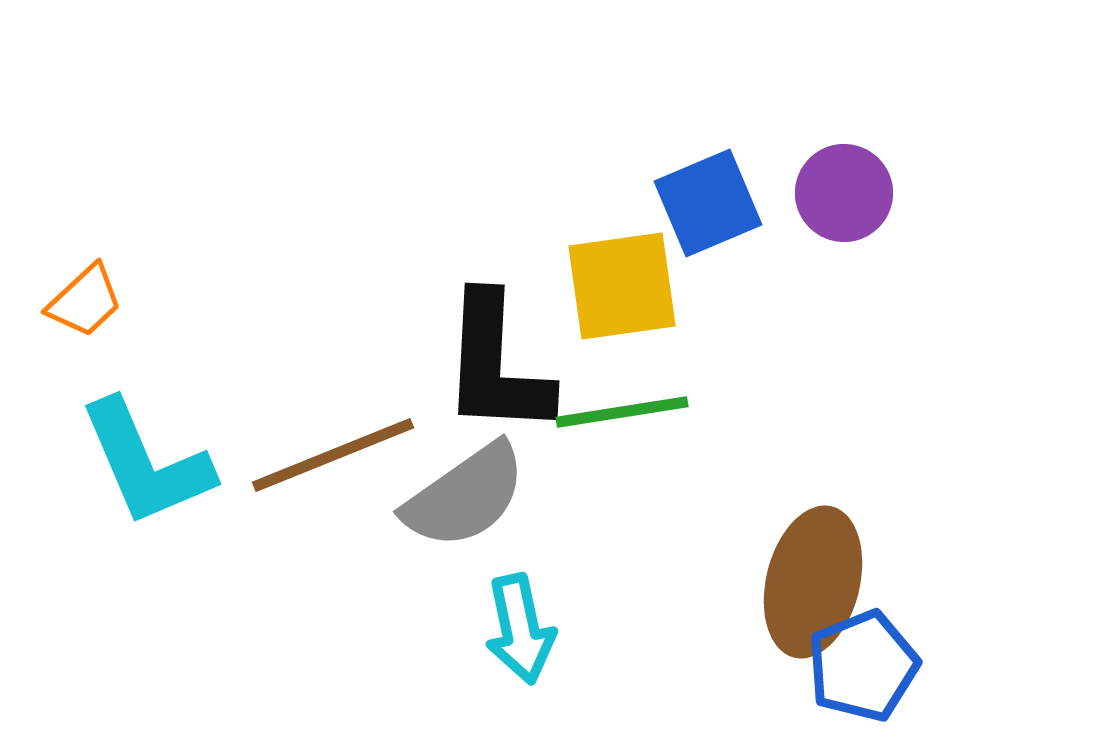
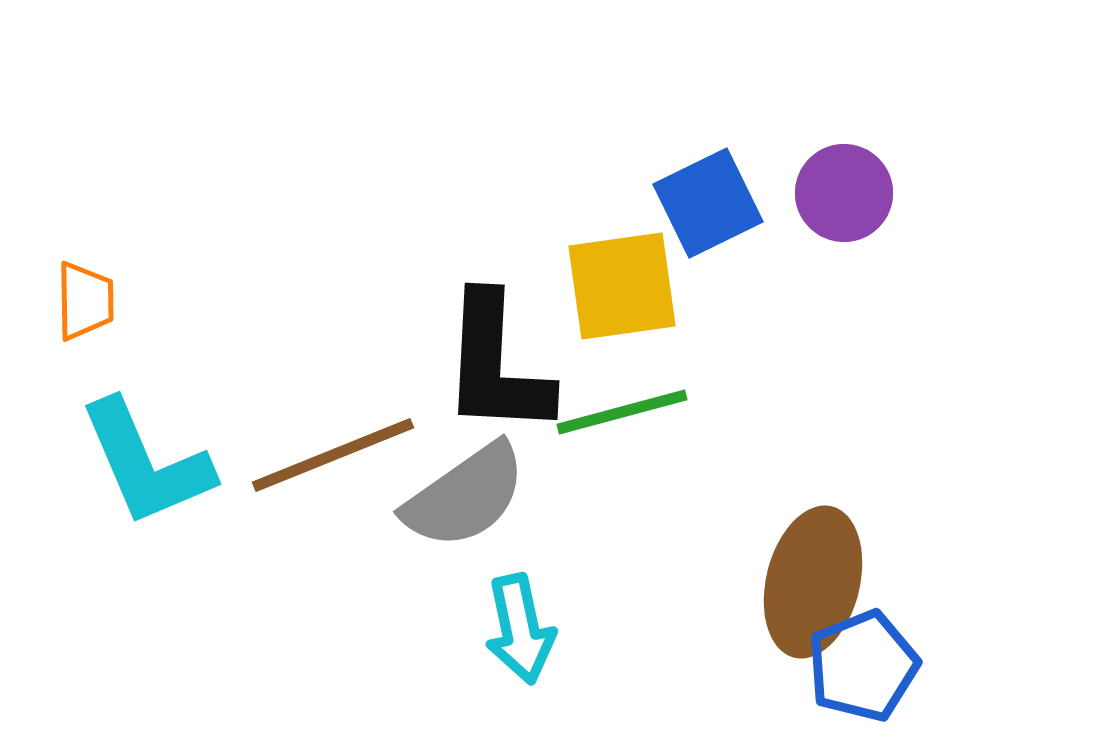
blue square: rotated 3 degrees counterclockwise
orange trapezoid: rotated 48 degrees counterclockwise
green line: rotated 6 degrees counterclockwise
